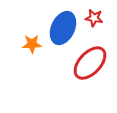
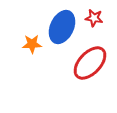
blue ellipse: moved 1 px left, 1 px up
